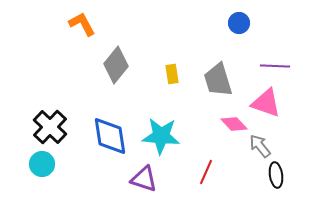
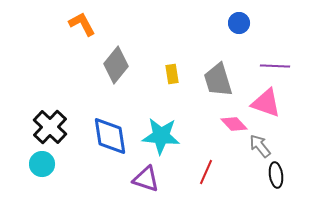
purple triangle: moved 2 px right
